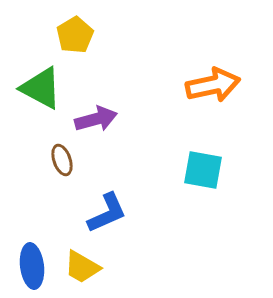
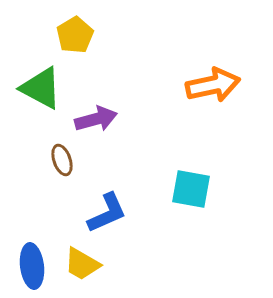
cyan square: moved 12 px left, 19 px down
yellow trapezoid: moved 3 px up
